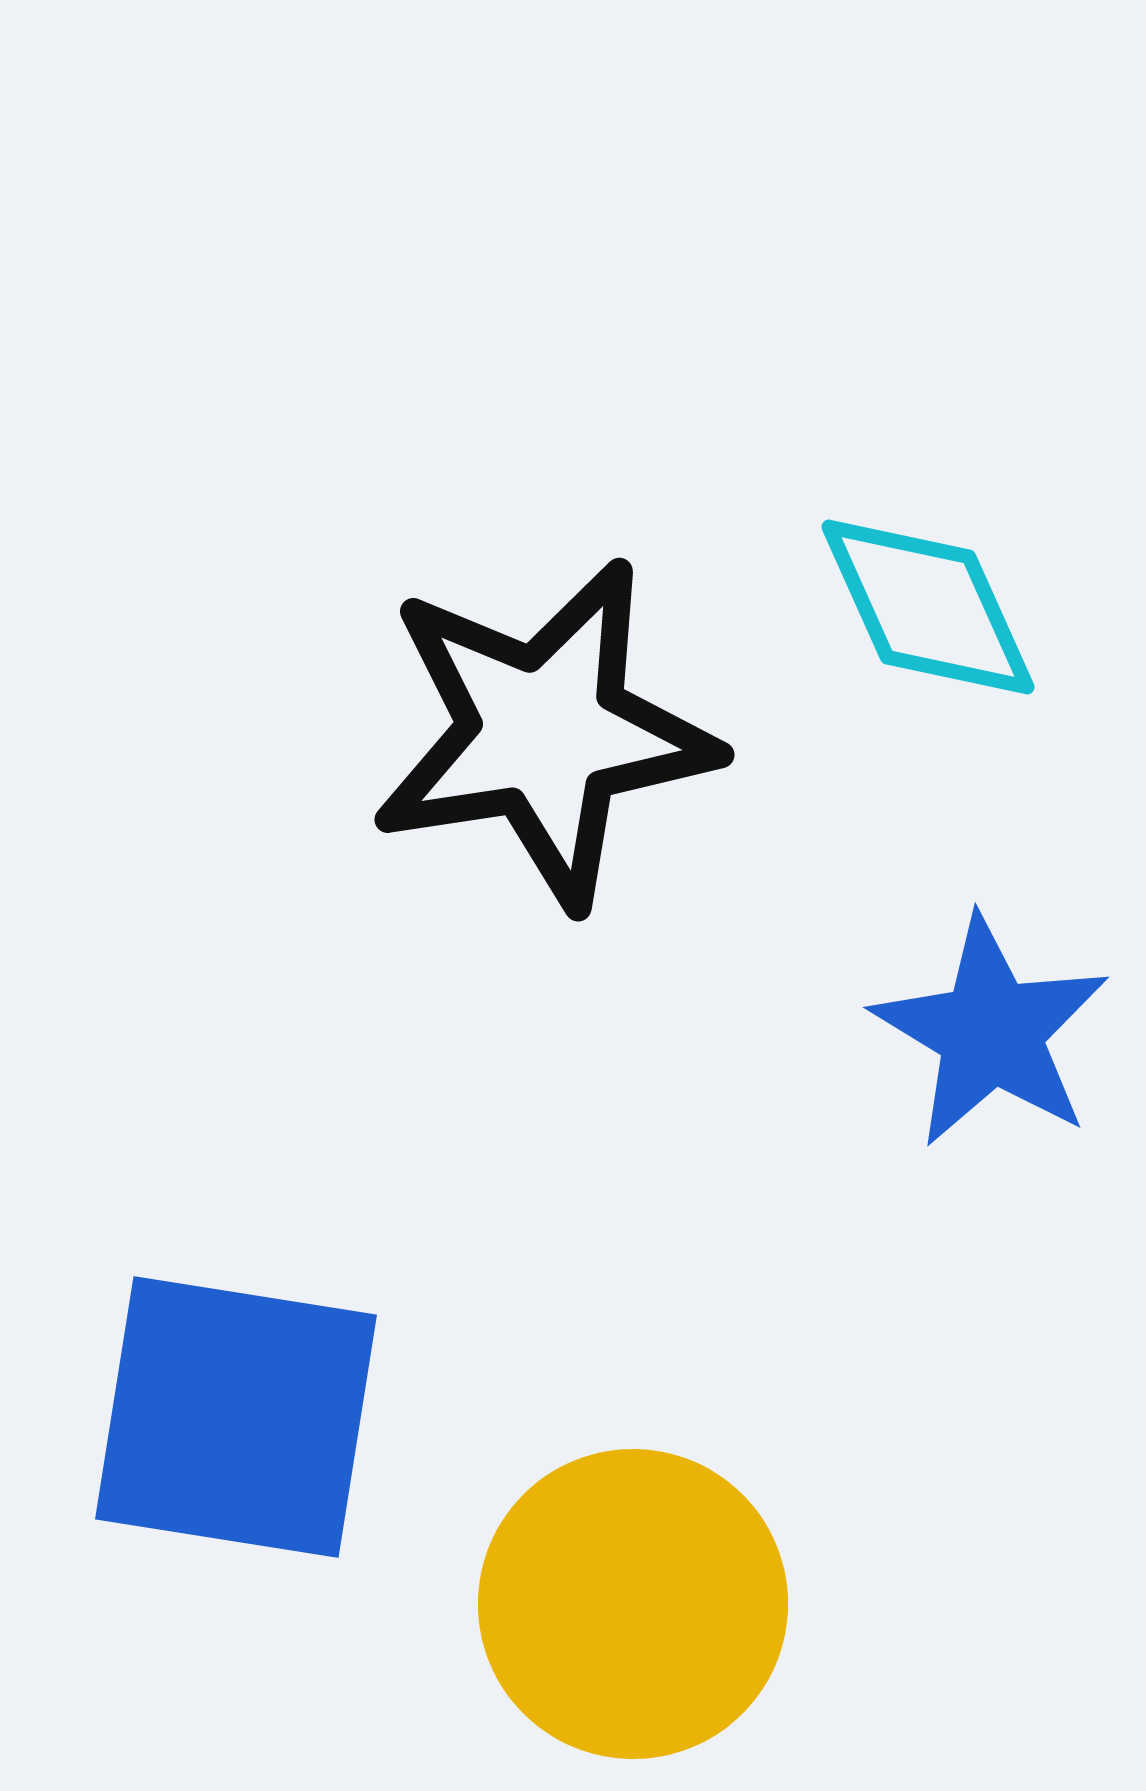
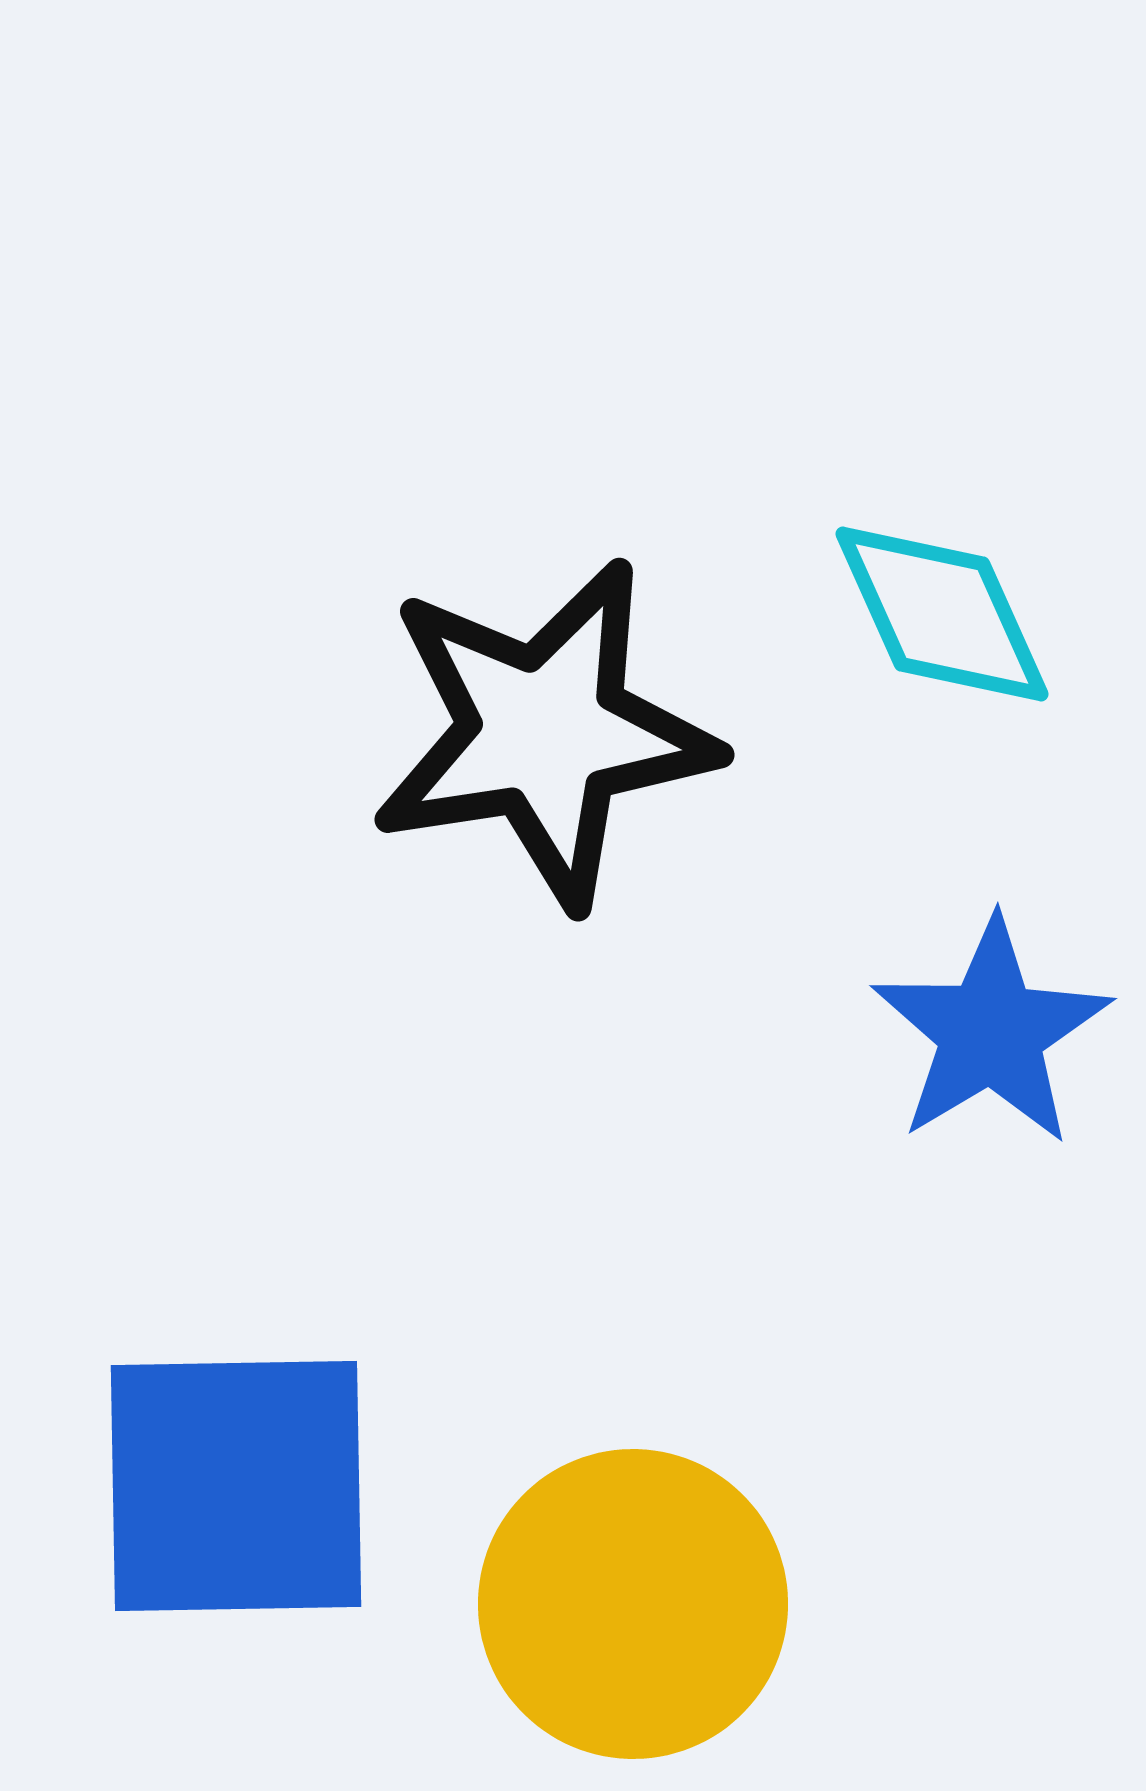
cyan diamond: moved 14 px right, 7 px down
blue star: rotated 10 degrees clockwise
blue square: moved 69 px down; rotated 10 degrees counterclockwise
